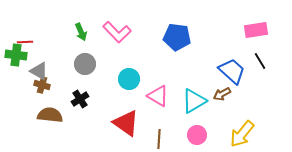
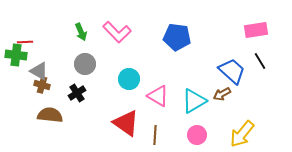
black cross: moved 3 px left, 6 px up
brown line: moved 4 px left, 4 px up
